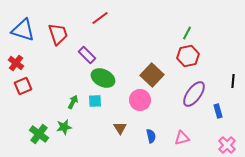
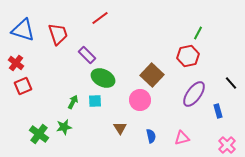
green line: moved 11 px right
black line: moved 2 px left, 2 px down; rotated 48 degrees counterclockwise
